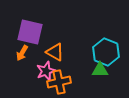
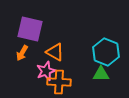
purple square: moved 3 px up
green triangle: moved 1 px right, 4 px down
orange cross: rotated 15 degrees clockwise
